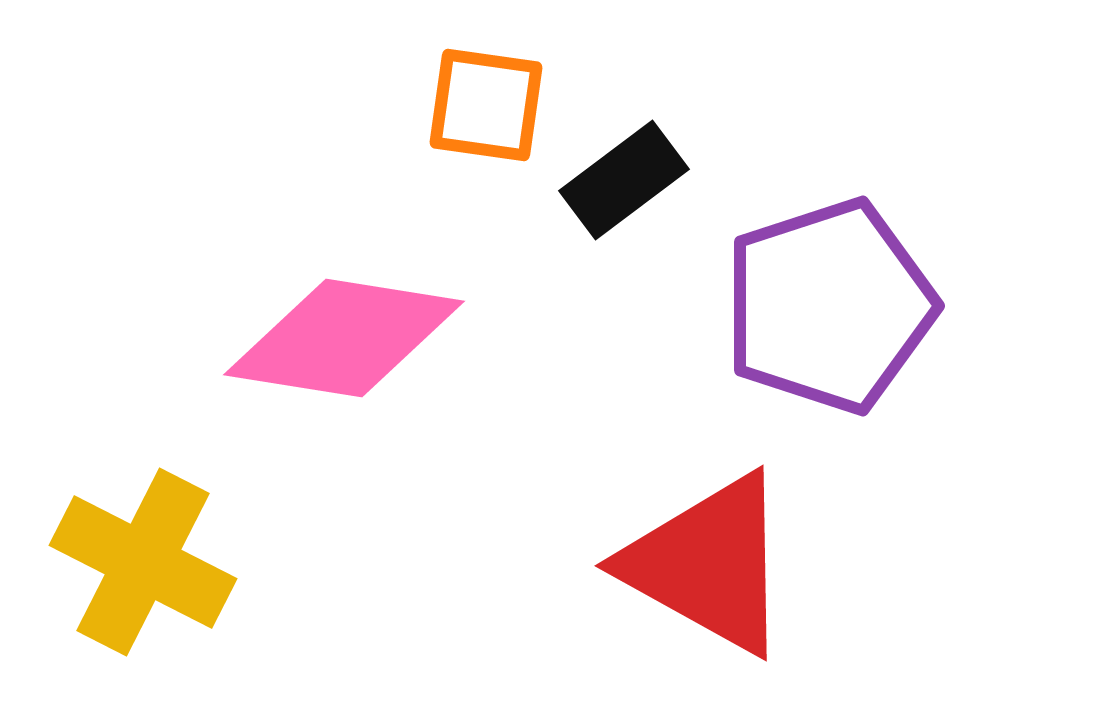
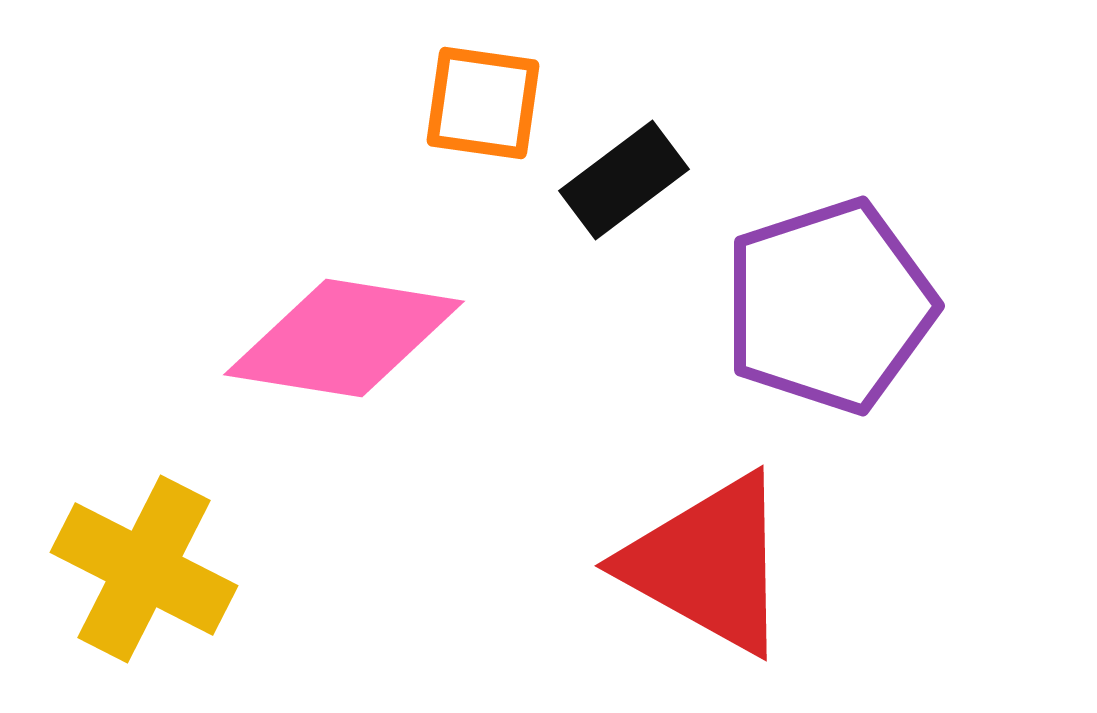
orange square: moved 3 px left, 2 px up
yellow cross: moved 1 px right, 7 px down
